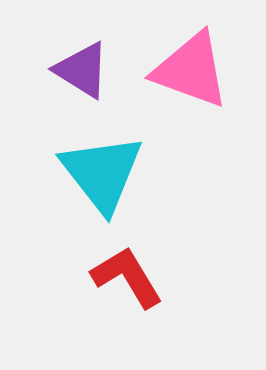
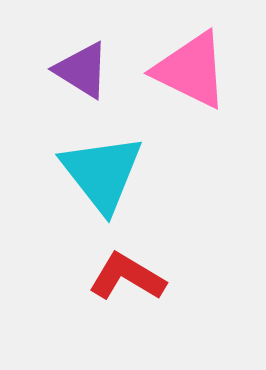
pink triangle: rotated 6 degrees clockwise
red L-shape: rotated 28 degrees counterclockwise
